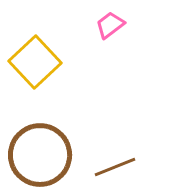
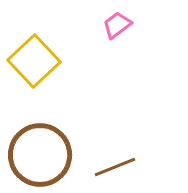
pink trapezoid: moved 7 px right
yellow square: moved 1 px left, 1 px up
